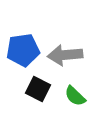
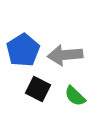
blue pentagon: rotated 24 degrees counterclockwise
